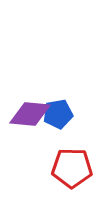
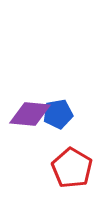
red pentagon: rotated 30 degrees clockwise
